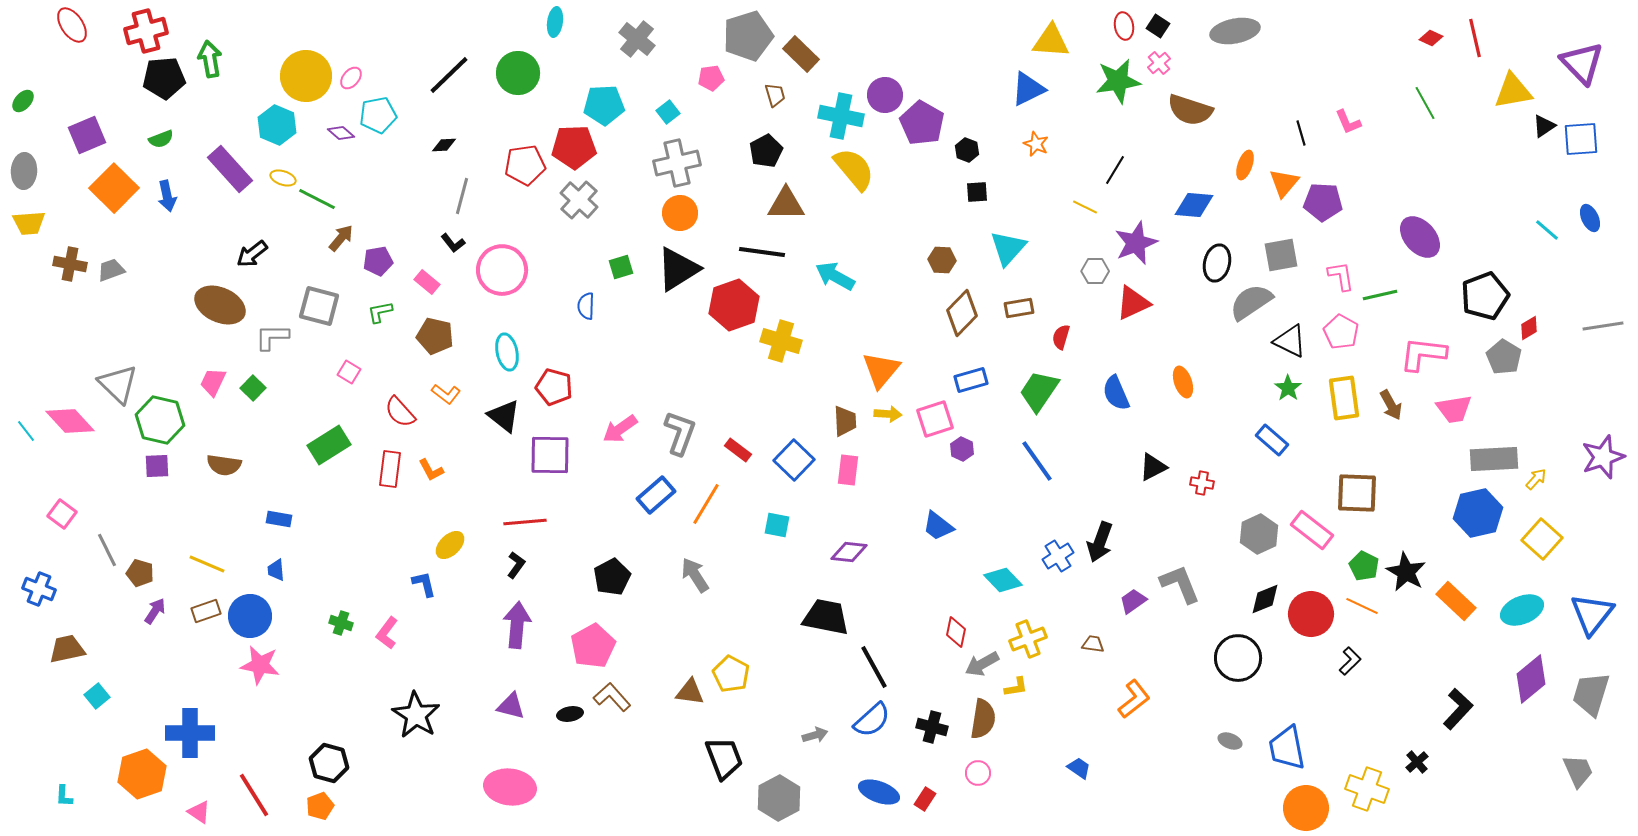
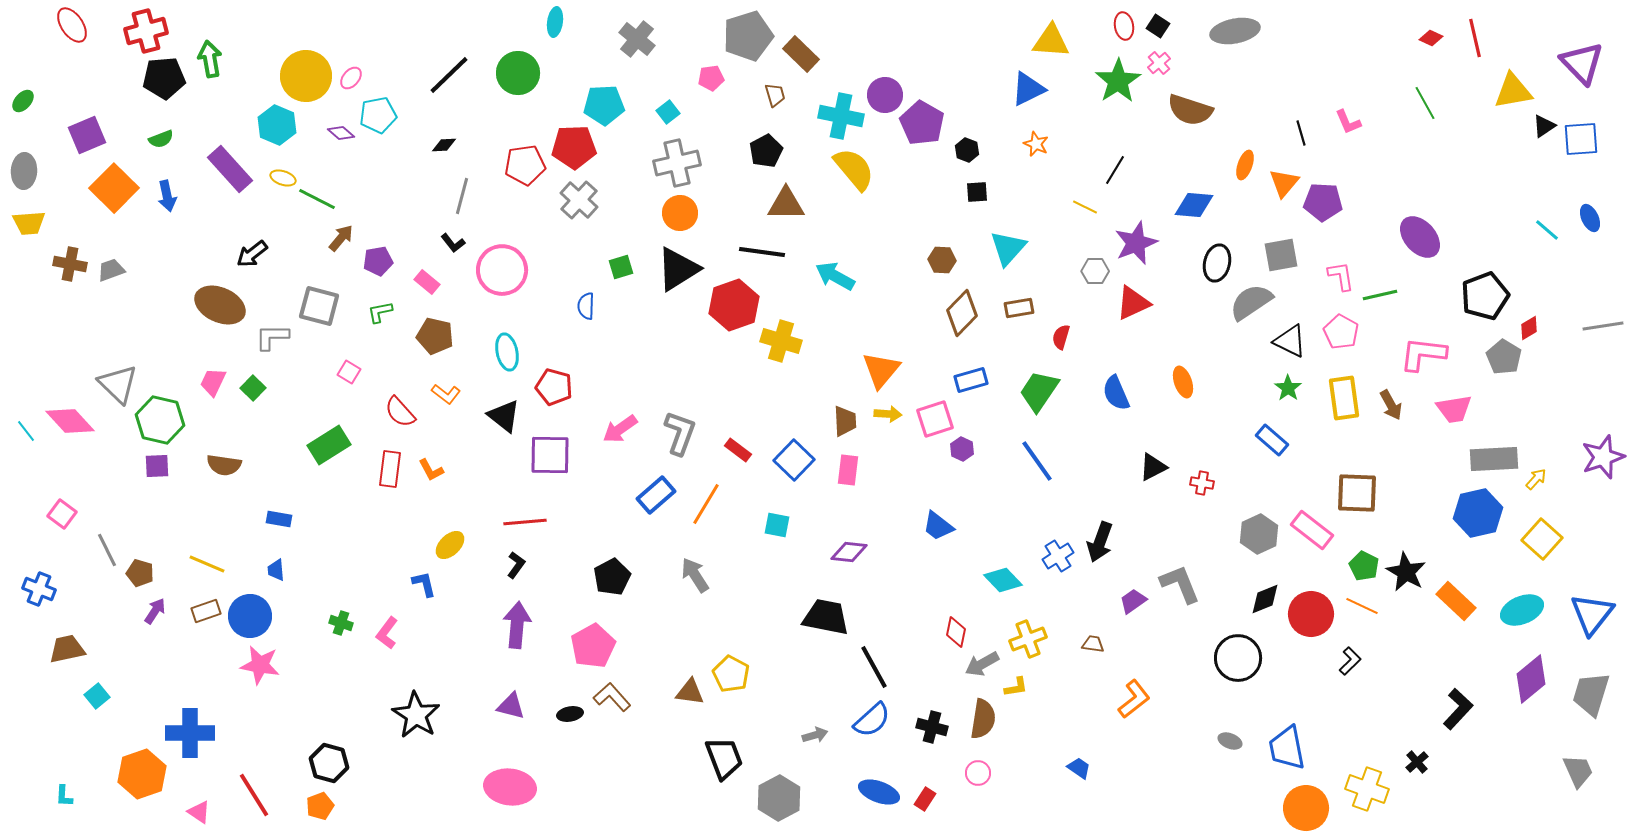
green star at (1118, 81): rotated 24 degrees counterclockwise
